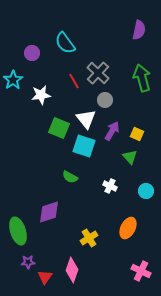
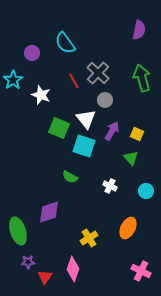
white star: rotated 30 degrees clockwise
green triangle: moved 1 px right, 1 px down
pink diamond: moved 1 px right, 1 px up
